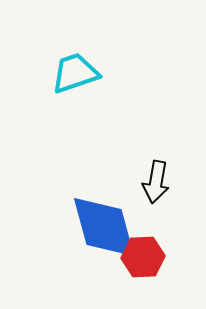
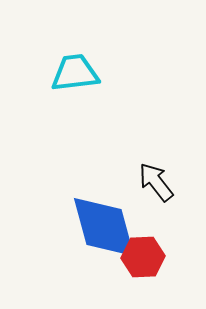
cyan trapezoid: rotated 12 degrees clockwise
black arrow: rotated 132 degrees clockwise
